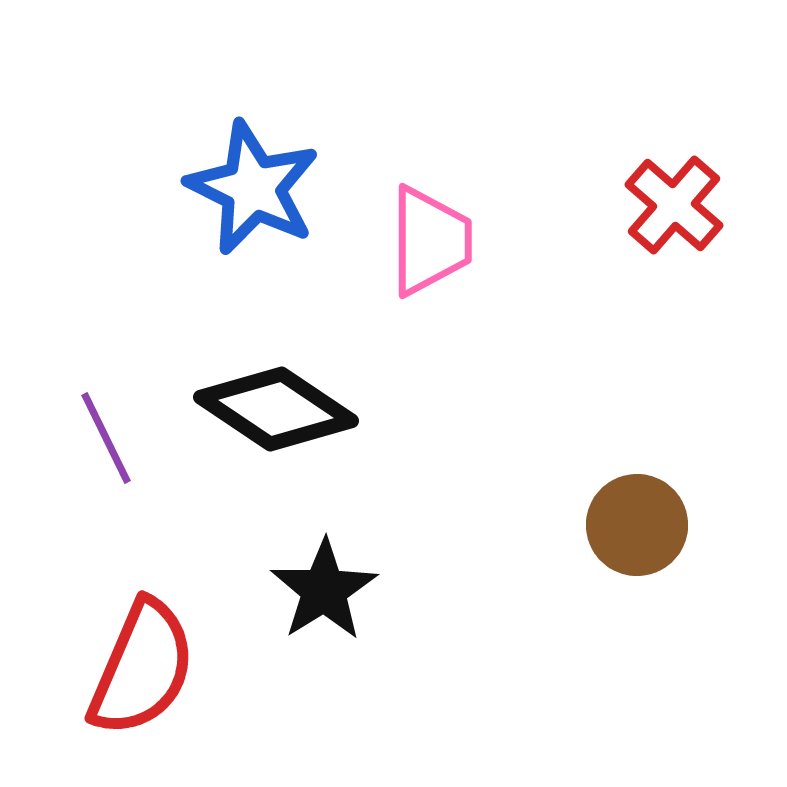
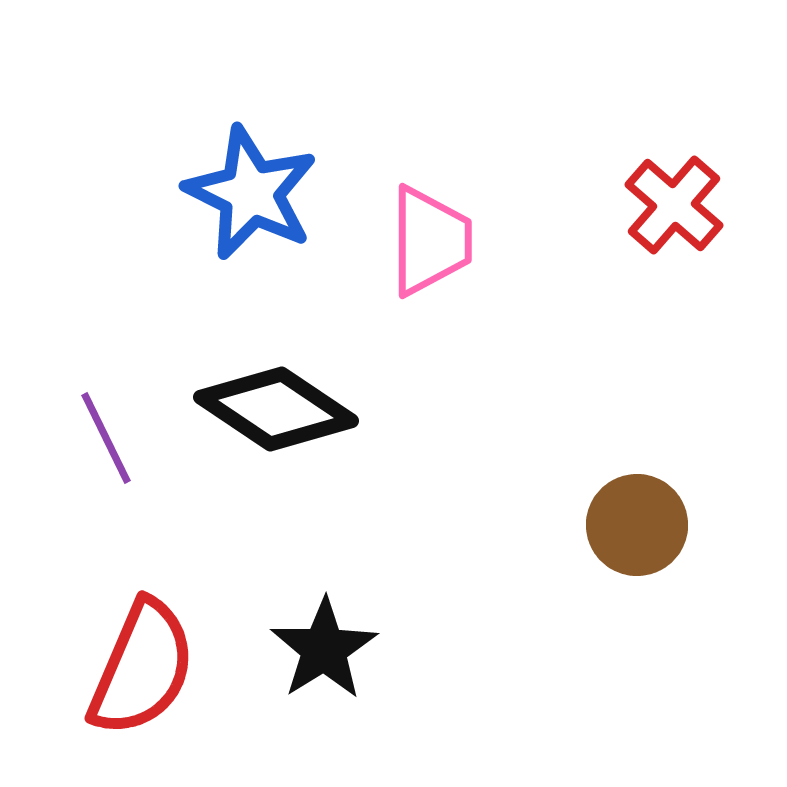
blue star: moved 2 px left, 5 px down
black star: moved 59 px down
